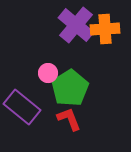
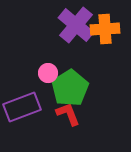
purple rectangle: rotated 60 degrees counterclockwise
red L-shape: moved 1 px left, 5 px up
